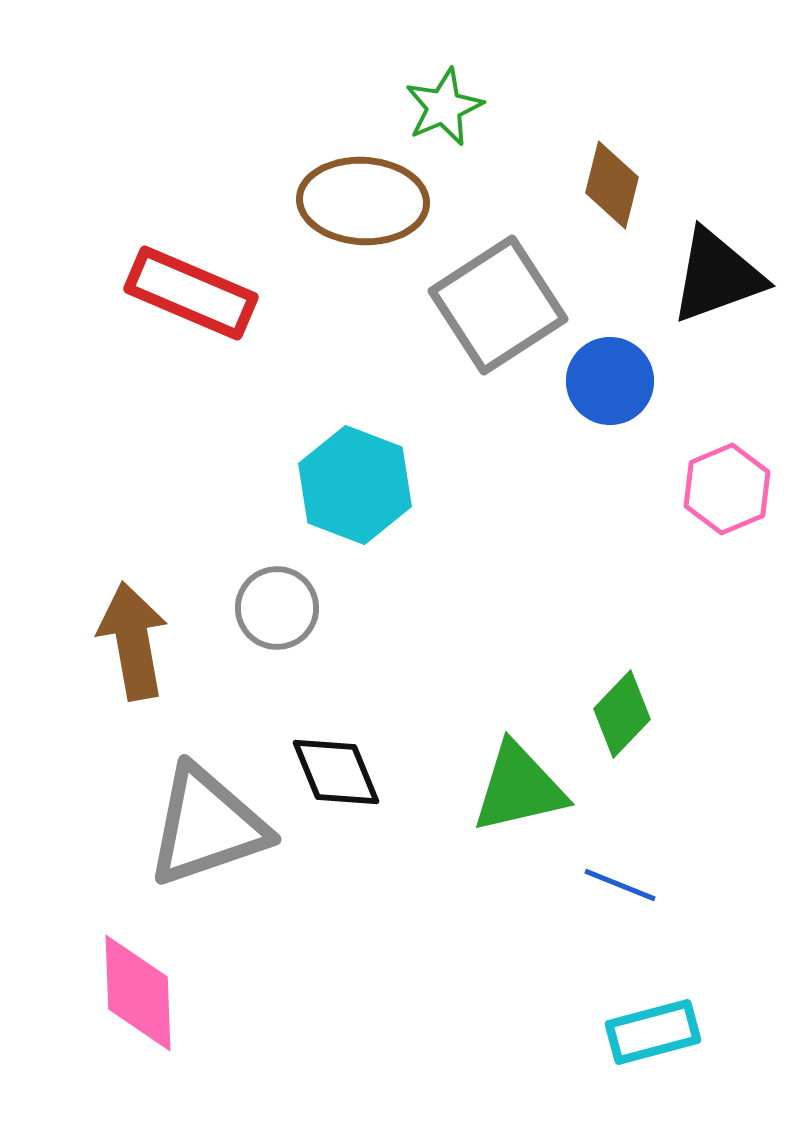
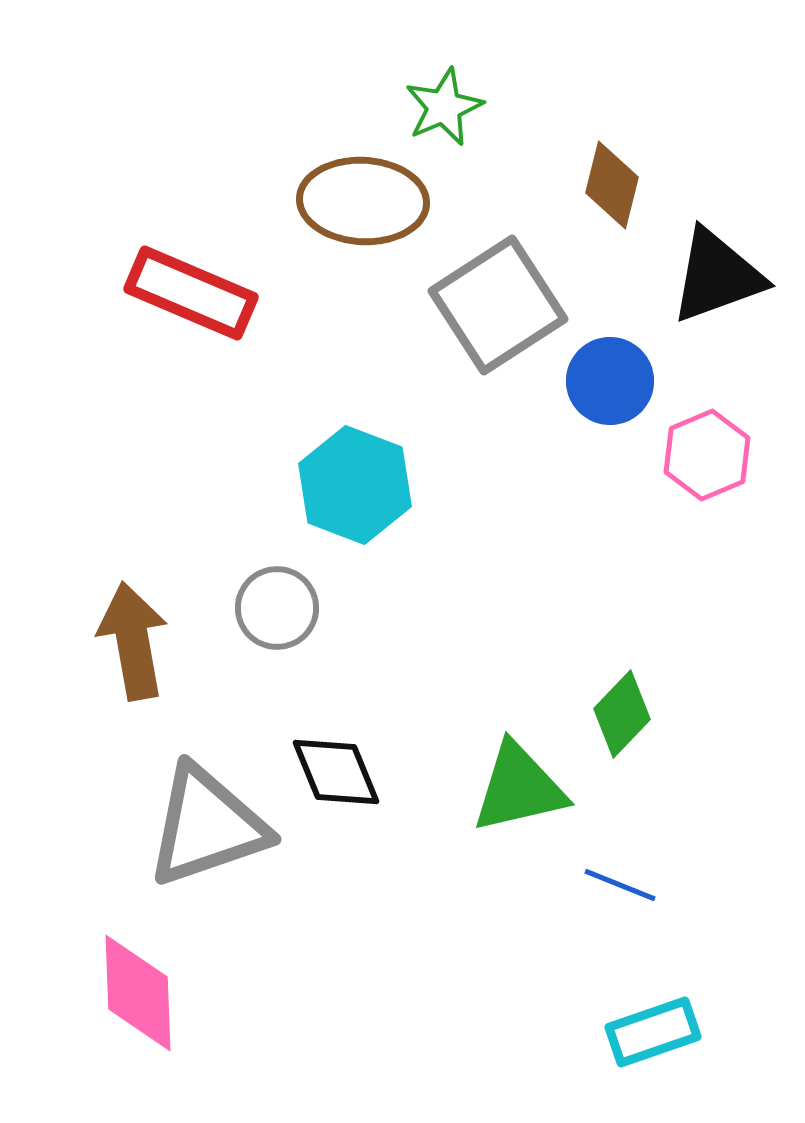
pink hexagon: moved 20 px left, 34 px up
cyan rectangle: rotated 4 degrees counterclockwise
